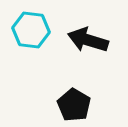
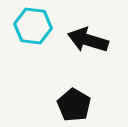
cyan hexagon: moved 2 px right, 4 px up
